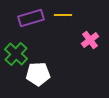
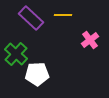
purple rectangle: rotated 60 degrees clockwise
white pentagon: moved 1 px left
